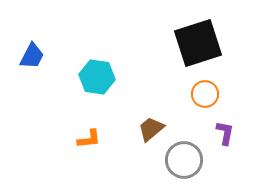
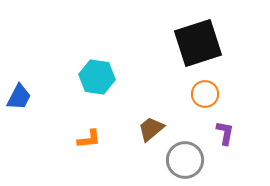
blue trapezoid: moved 13 px left, 41 px down
gray circle: moved 1 px right
